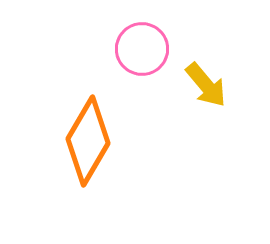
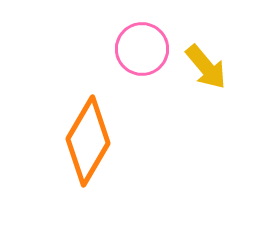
yellow arrow: moved 18 px up
